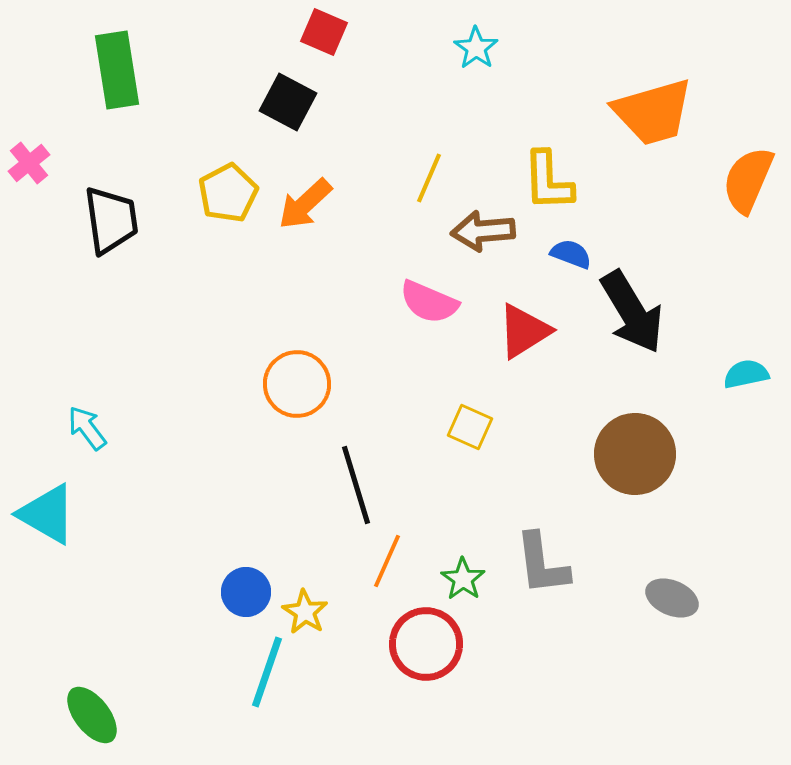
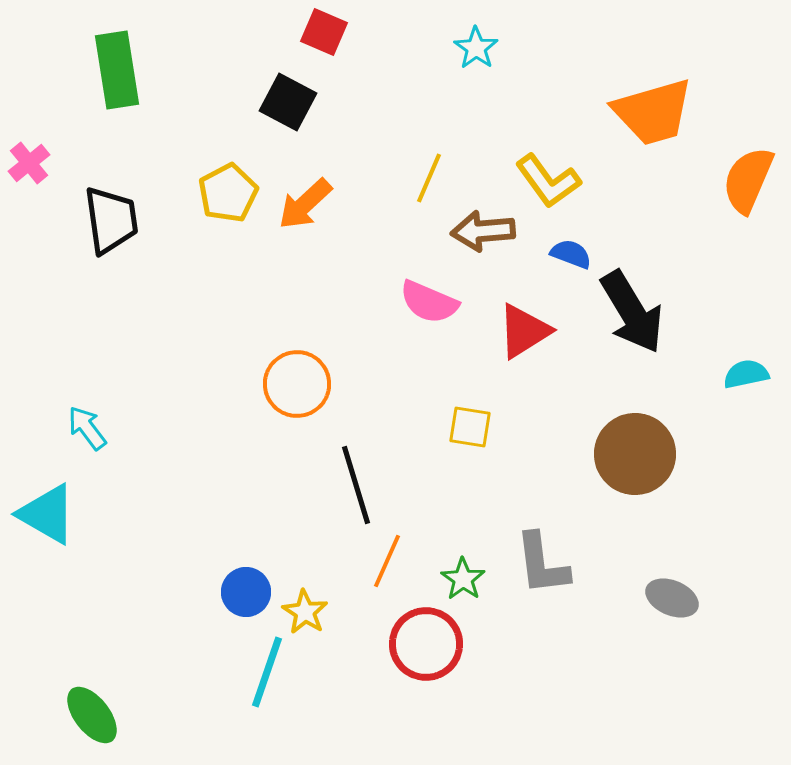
yellow L-shape: rotated 34 degrees counterclockwise
yellow square: rotated 15 degrees counterclockwise
